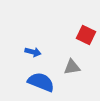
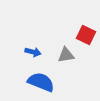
gray triangle: moved 6 px left, 12 px up
